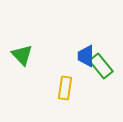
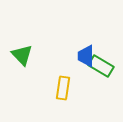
green rectangle: rotated 20 degrees counterclockwise
yellow rectangle: moved 2 px left
